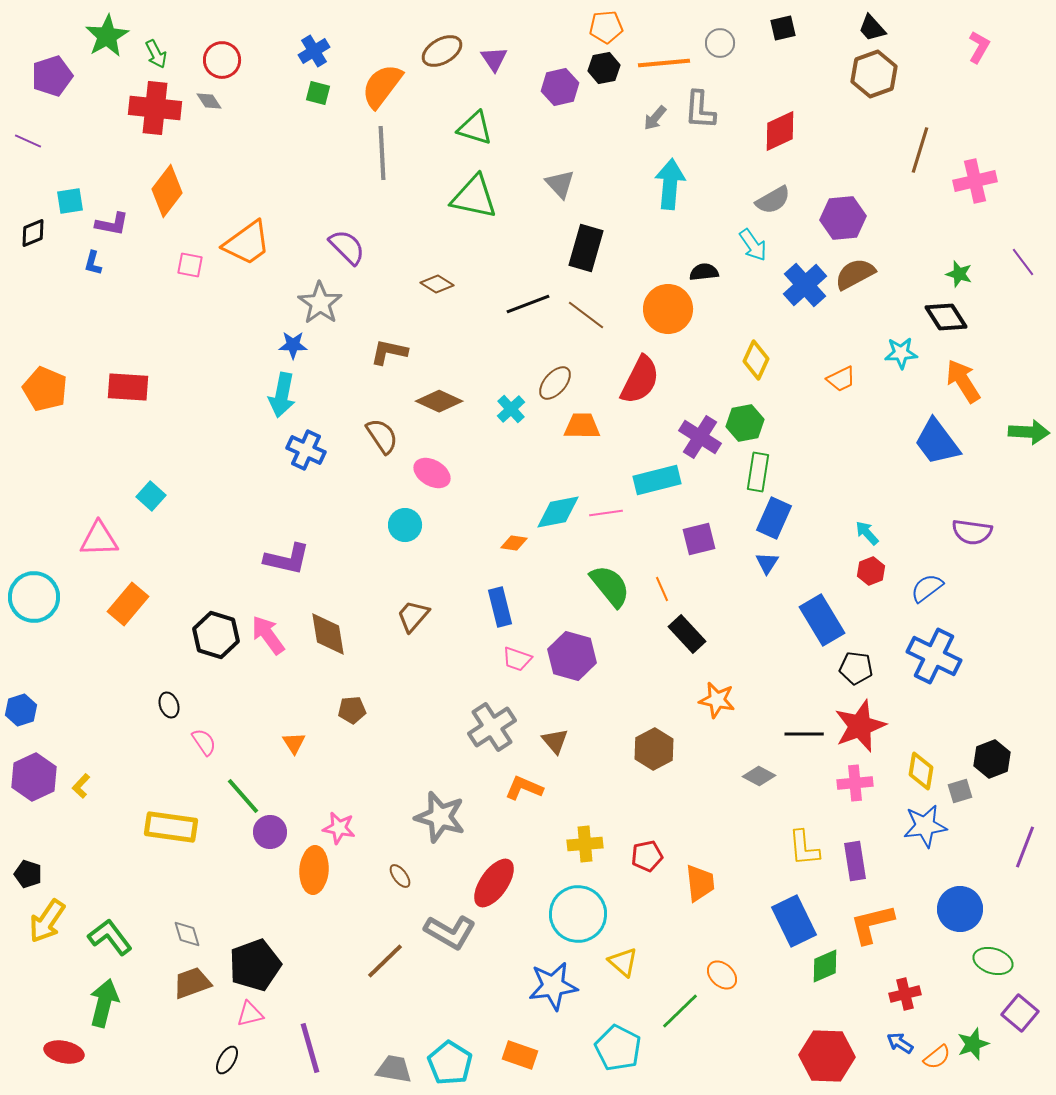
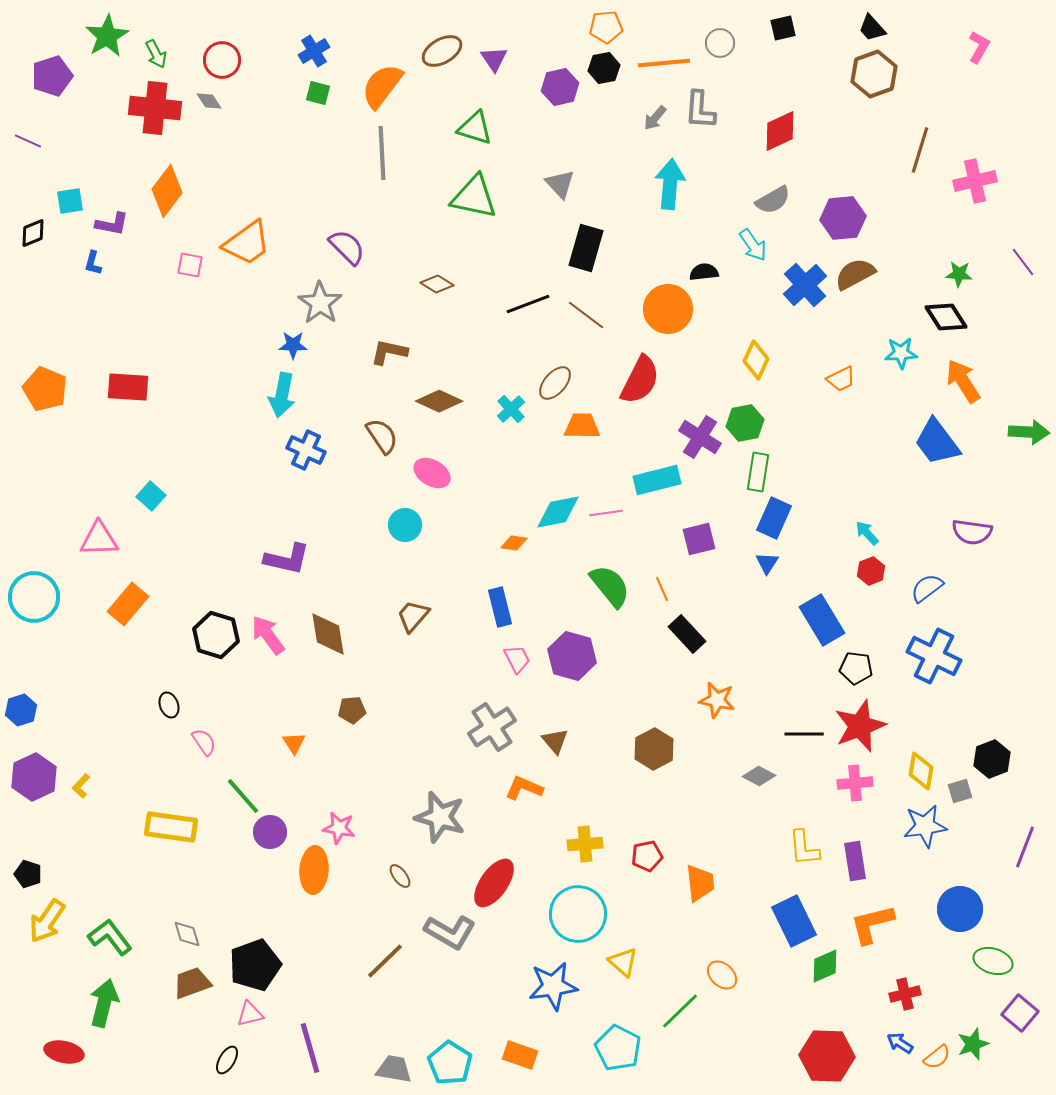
green star at (959, 274): rotated 12 degrees counterclockwise
pink trapezoid at (517, 659): rotated 136 degrees counterclockwise
